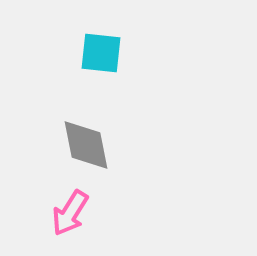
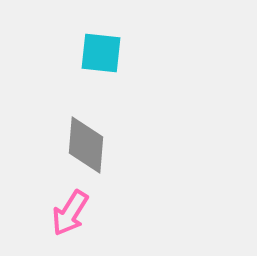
gray diamond: rotated 16 degrees clockwise
